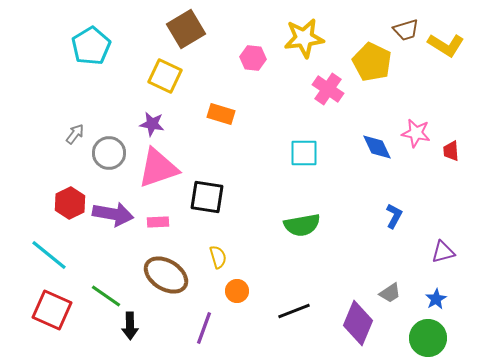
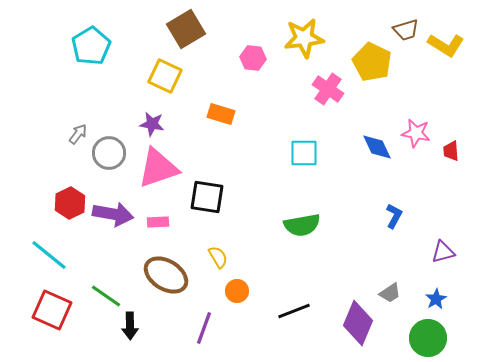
gray arrow: moved 3 px right
yellow semicircle: rotated 15 degrees counterclockwise
